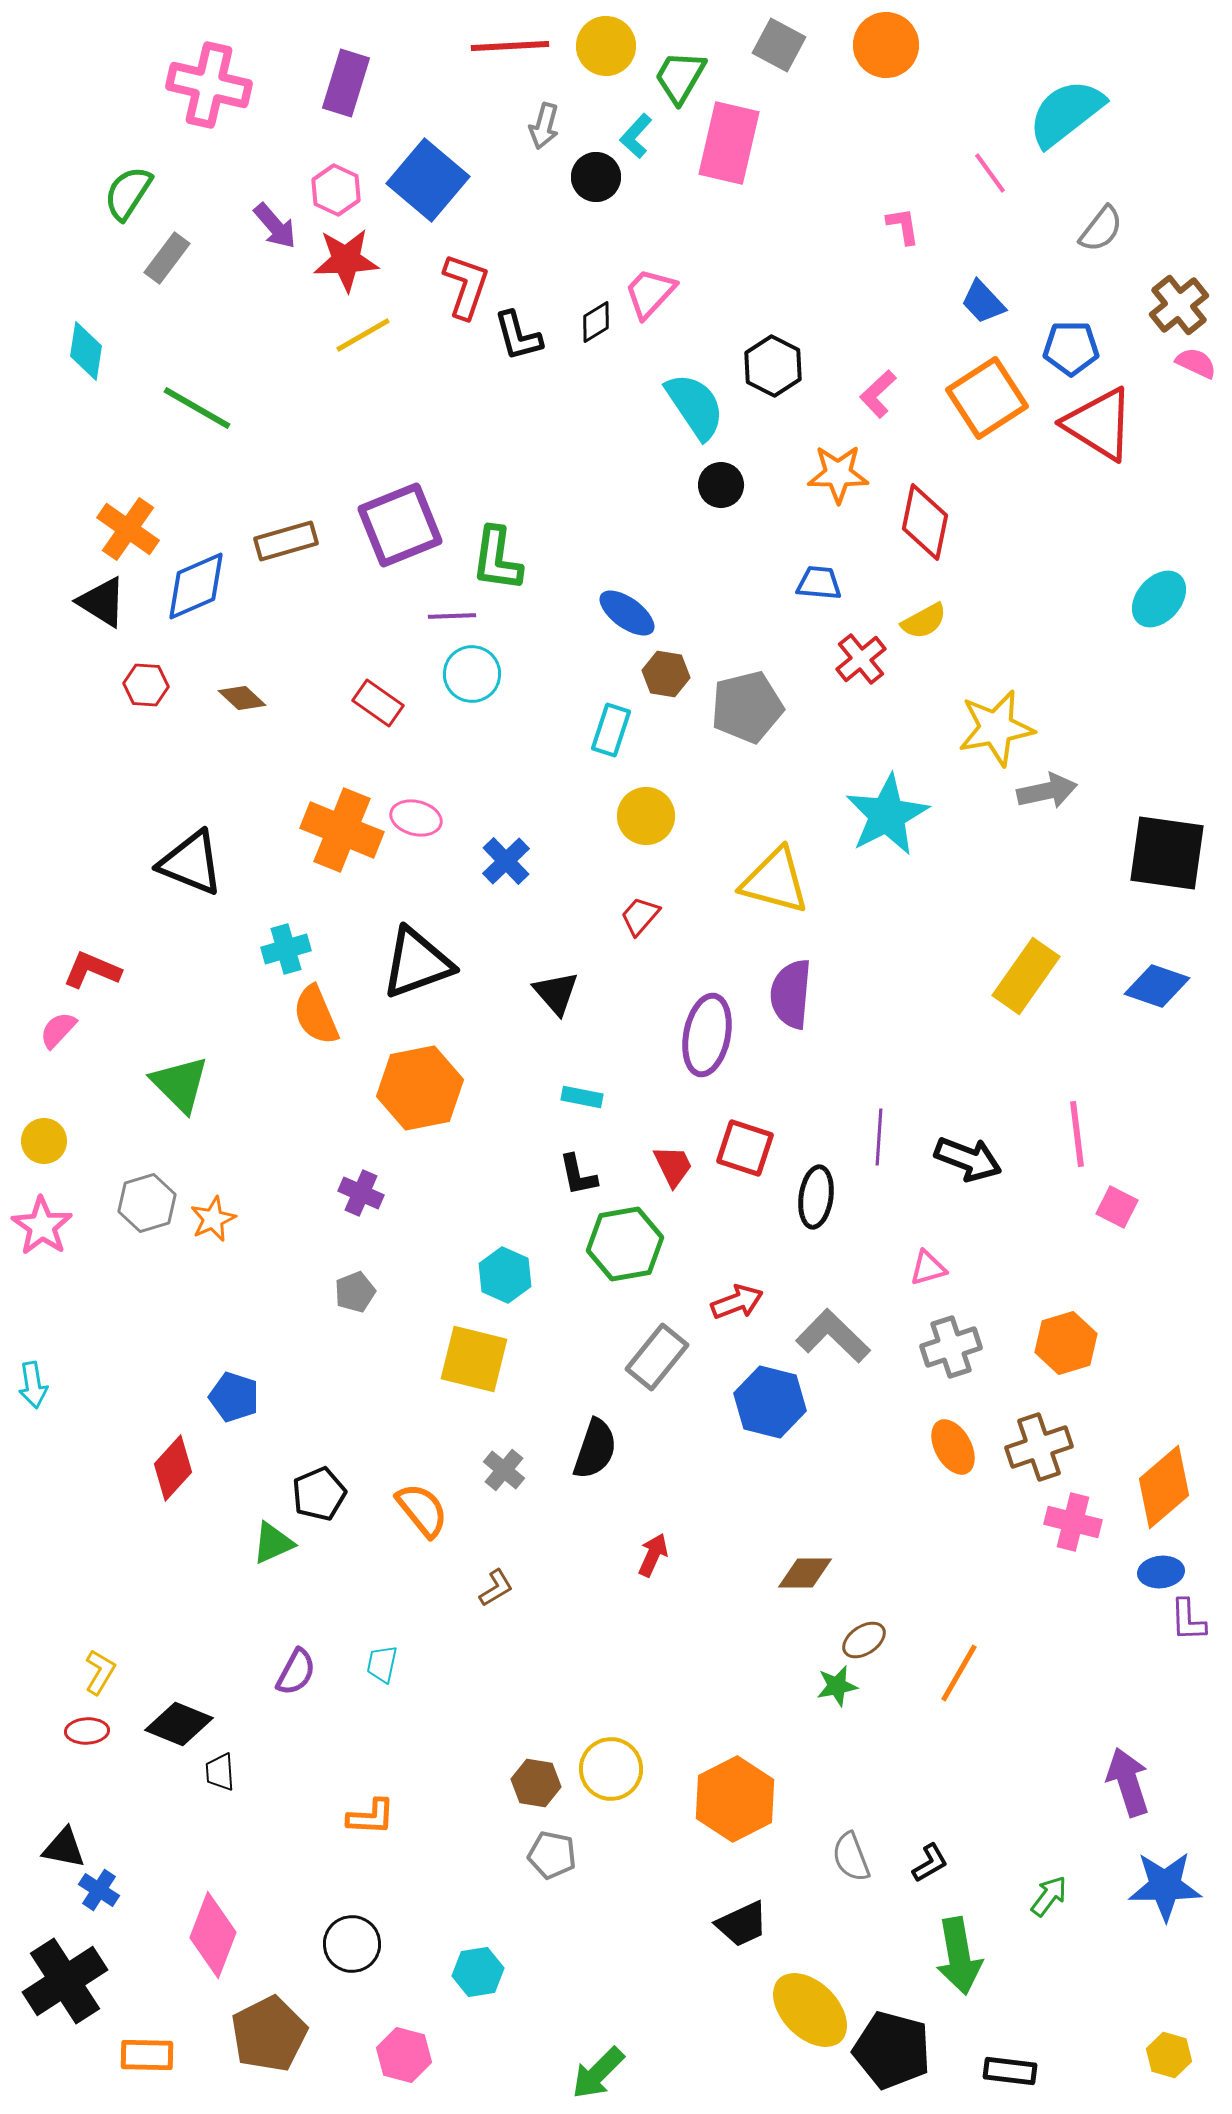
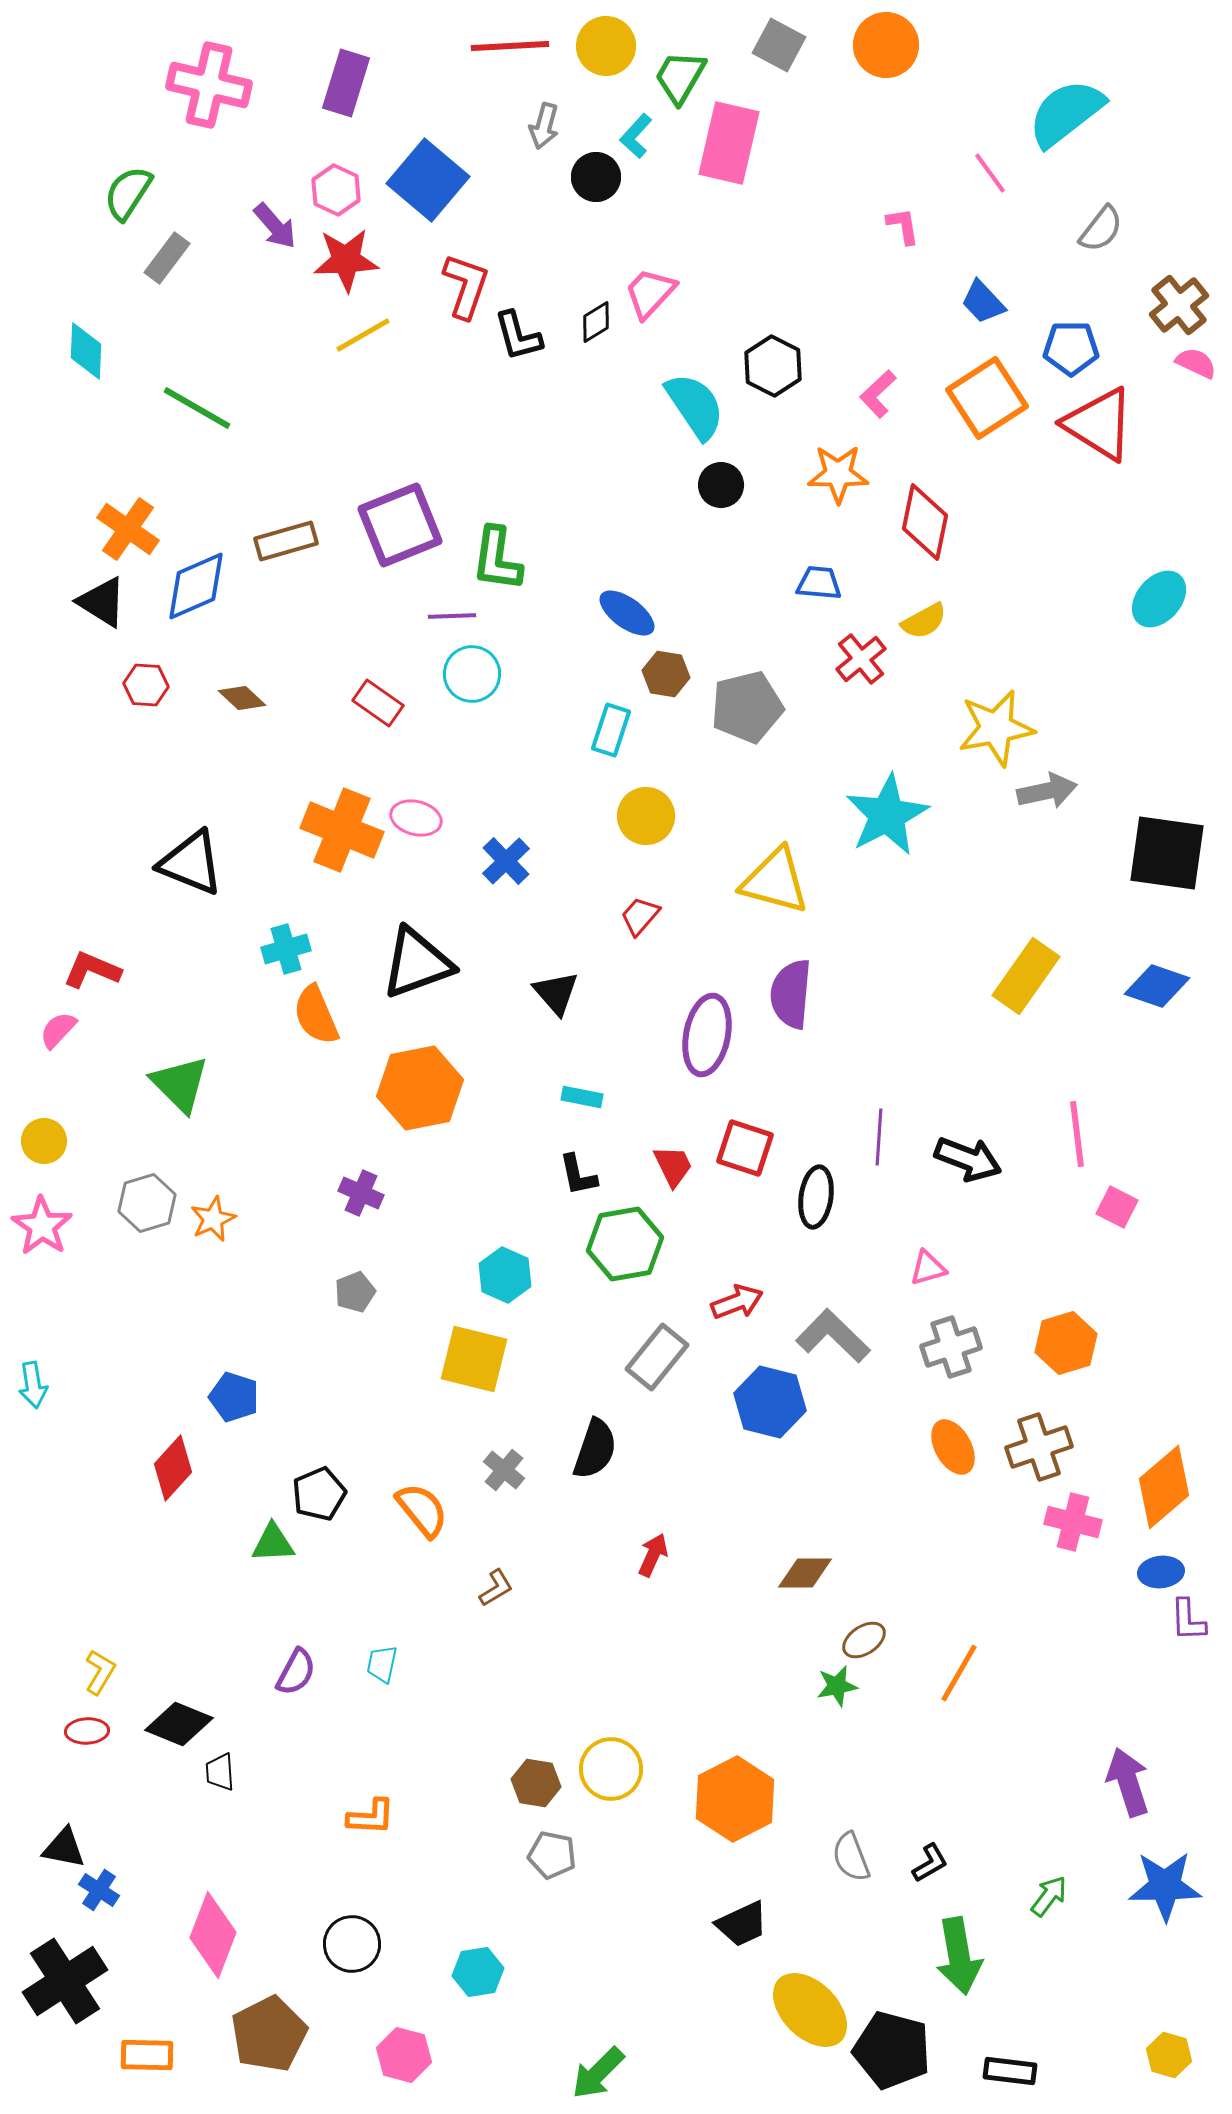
cyan diamond at (86, 351): rotated 6 degrees counterclockwise
green triangle at (273, 1543): rotated 21 degrees clockwise
